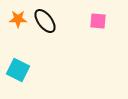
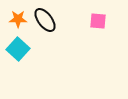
black ellipse: moved 1 px up
cyan square: moved 21 px up; rotated 15 degrees clockwise
